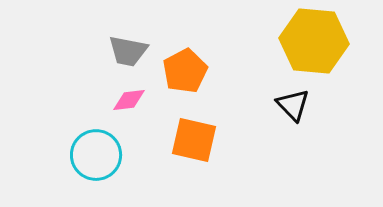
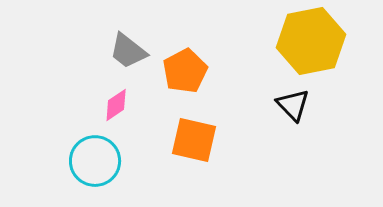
yellow hexagon: moved 3 px left; rotated 16 degrees counterclockwise
gray trapezoid: rotated 27 degrees clockwise
pink diamond: moved 13 px left, 5 px down; rotated 28 degrees counterclockwise
cyan circle: moved 1 px left, 6 px down
